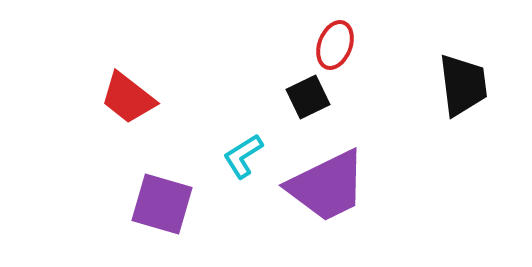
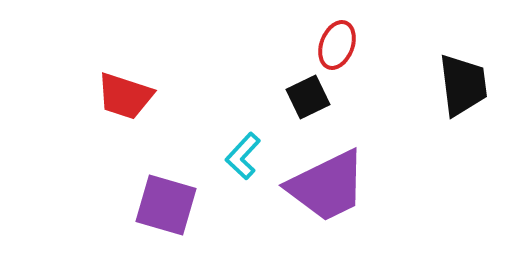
red ellipse: moved 2 px right
red trapezoid: moved 3 px left, 2 px up; rotated 20 degrees counterclockwise
cyan L-shape: rotated 15 degrees counterclockwise
purple square: moved 4 px right, 1 px down
